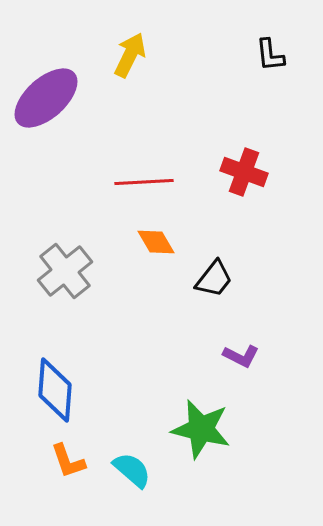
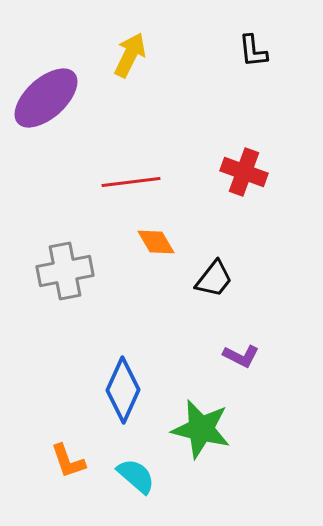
black L-shape: moved 17 px left, 4 px up
red line: moved 13 px left; rotated 4 degrees counterclockwise
gray cross: rotated 28 degrees clockwise
blue diamond: moved 68 px right; rotated 20 degrees clockwise
cyan semicircle: moved 4 px right, 6 px down
